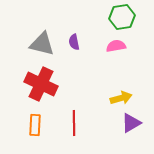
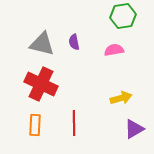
green hexagon: moved 1 px right, 1 px up
pink semicircle: moved 2 px left, 4 px down
purple triangle: moved 3 px right, 6 px down
